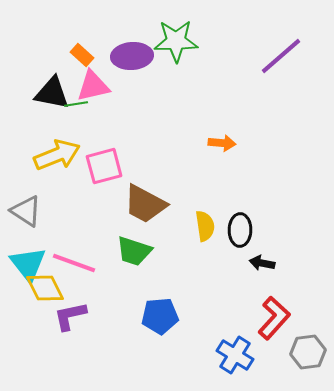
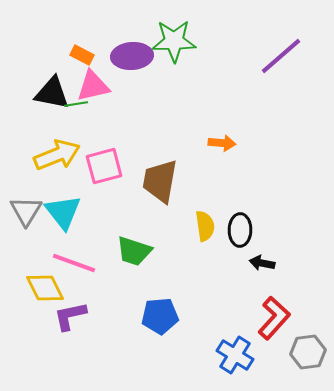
green star: moved 2 px left
orange rectangle: rotated 15 degrees counterclockwise
brown trapezoid: moved 15 px right, 23 px up; rotated 72 degrees clockwise
gray triangle: rotated 28 degrees clockwise
cyan triangle: moved 35 px right, 52 px up
